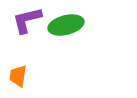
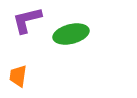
green ellipse: moved 5 px right, 9 px down
